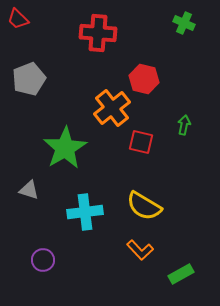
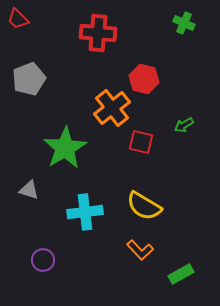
green arrow: rotated 132 degrees counterclockwise
